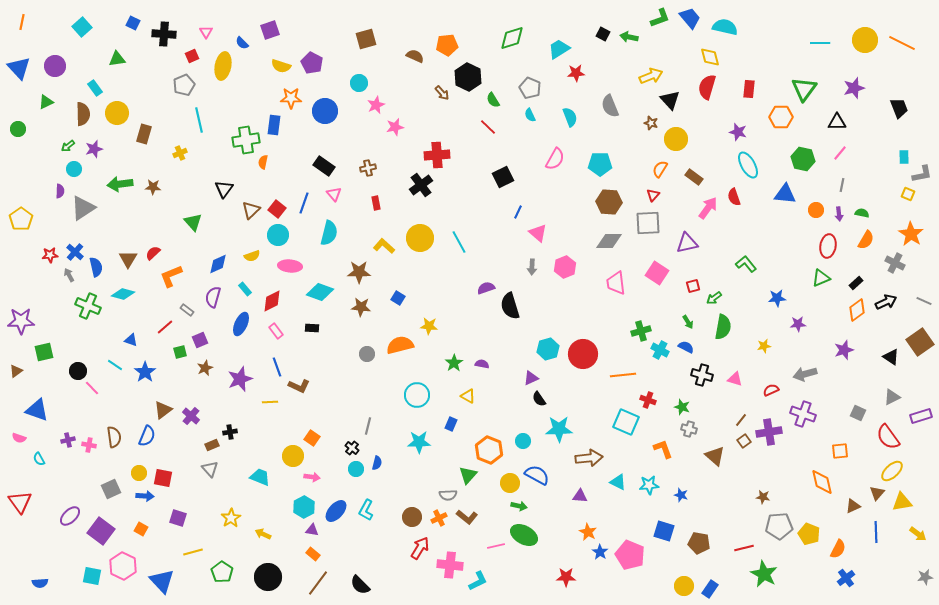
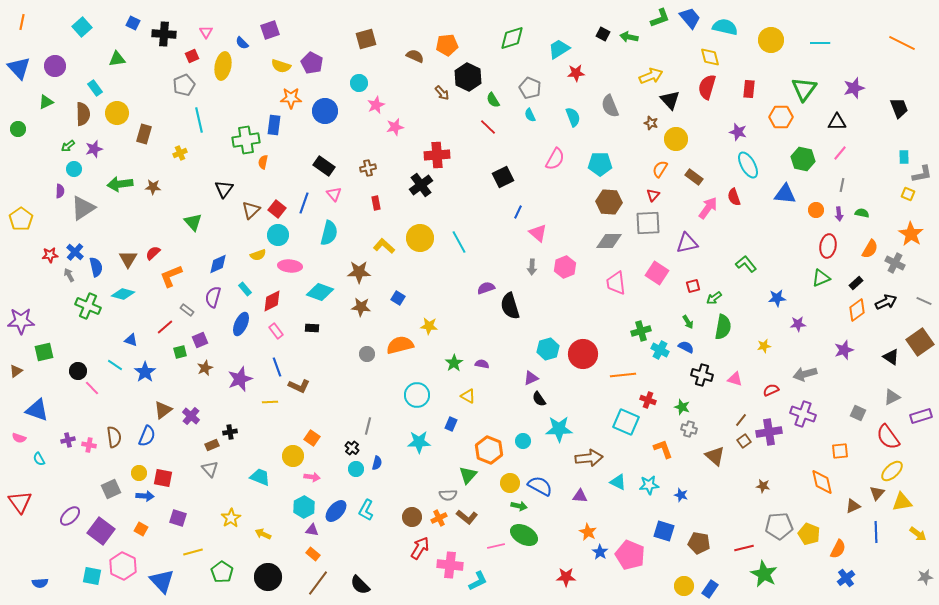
yellow circle at (865, 40): moved 94 px left
cyan semicircle at (570, 117): moved 3 px right
orange semicircle at (866, 240): moved 4 px right, 9 px down
yellow semicircle at (252, 256): moved 6 px right, 1 px up
blue semicircle at (537, 475): moved 3 px right, 11 px down
brown star at (763, 497): moved 11 px up
